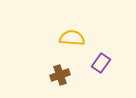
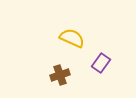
yellow semicircle: rotated 20 degrees clockwise
